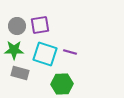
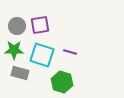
cyan square: moved 3 px left, 1 px down
green hexagon: moved 2 px up; rotated 20 degrees clockwise
